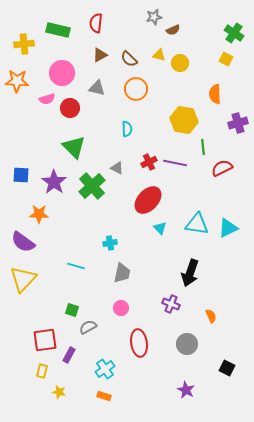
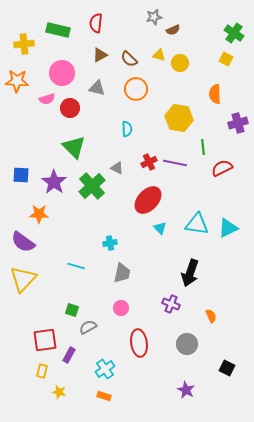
yellow hexagon at (184, 120): moved 5 px left, 2 px up
